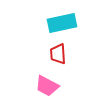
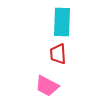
cyan rectangle: moved 1 px up; rotated 76 degrees counterclockwise
